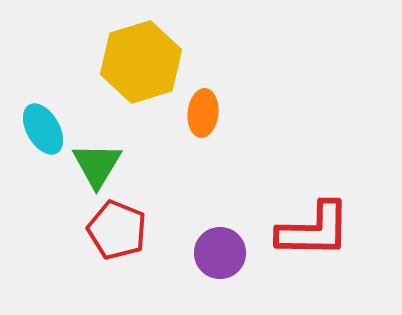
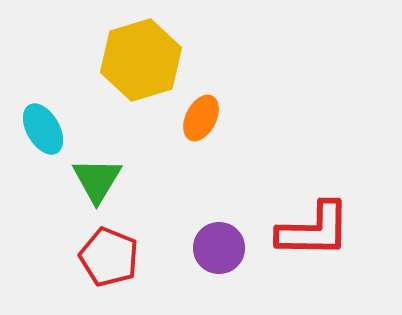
yellow hexagon: moved 2 px up
orange ellipse: moved 2 px left, 5 px down; rotated 21 degrees clockwise
green triangle: moved 15 px down
red pentagon: moved 8 px left, 27 px down
purple circle: moved 1 px left, 5 px up
